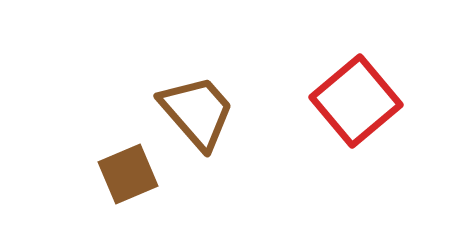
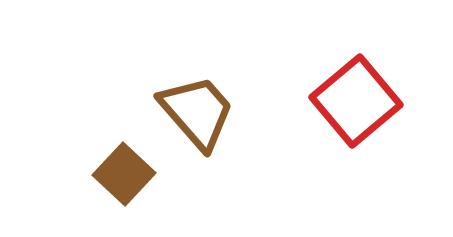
brown square: moved 4 px left; rotated 24 degrees counterclockwise
